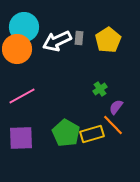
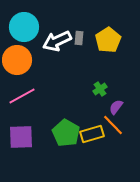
orange circle: moved 11 px down
purple square: moved 1 px up
